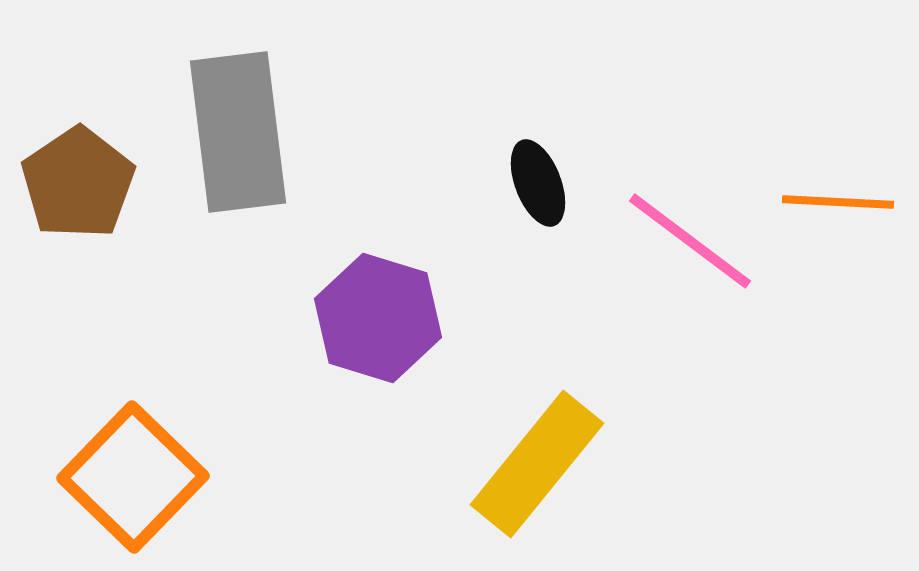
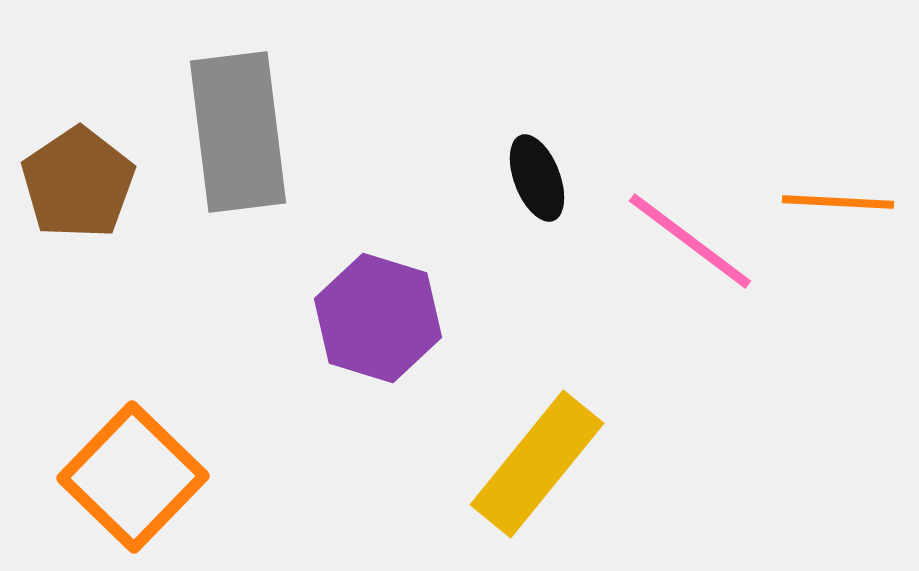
black ellipse: moved 1 px left, 5 px up
